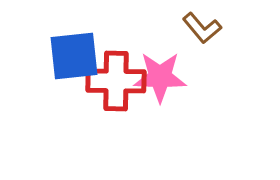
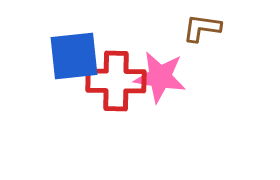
brown L-shape: rotated 138 degrees clockwise
pink star: rotated 8 degrees clockwise
